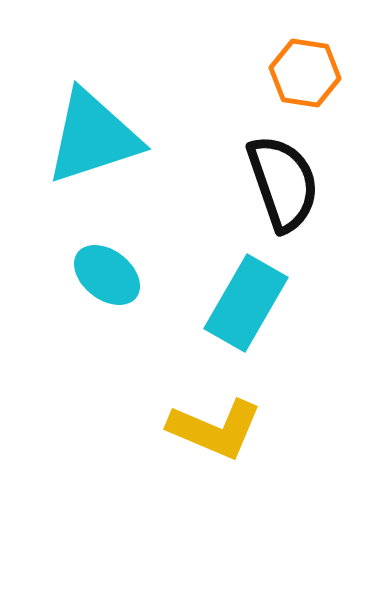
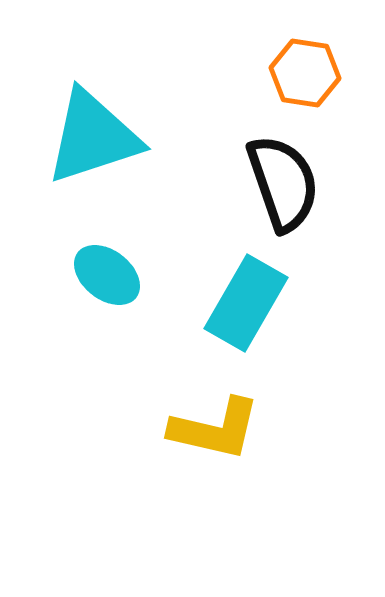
yellow L-shape: rotated 10 degrees counterclockwise
